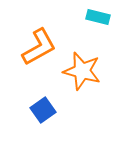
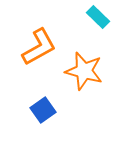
cyan rectangle: rotated 30 degrees clockwise
orange star: moved 2 px right
